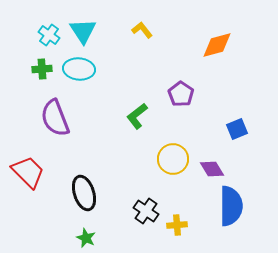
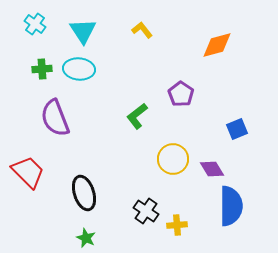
cyan cross: moved 14 px left, 11 px up
